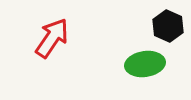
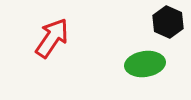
black hexagon: moved 4 px up
